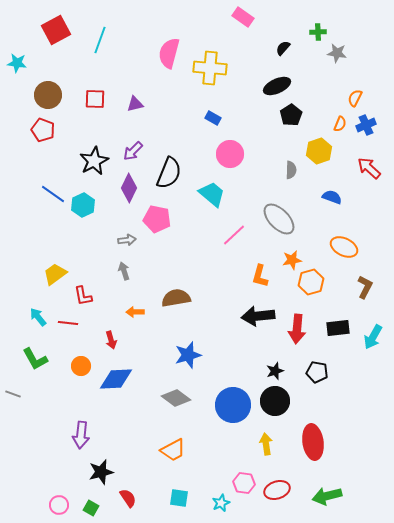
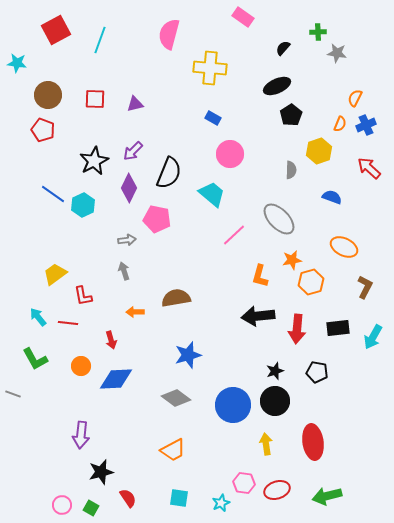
pink semicircle at (169, 53): moved 19 px up
pink circle at (59, 505): moved 3 px right
